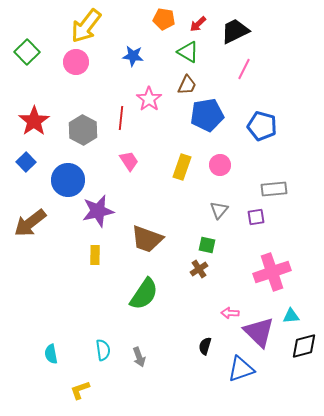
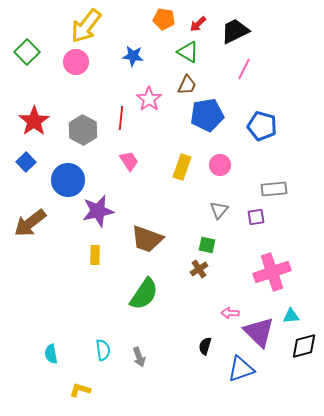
yellow L-shape at (80, 390): rotated 35 degrees clockwise
